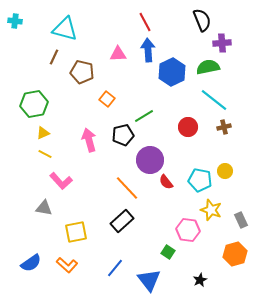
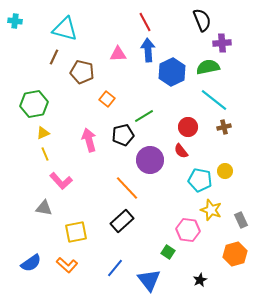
yellow line: rotated 40 degrees clockwise
red semicircle: moved 15 px right, 31 px up
